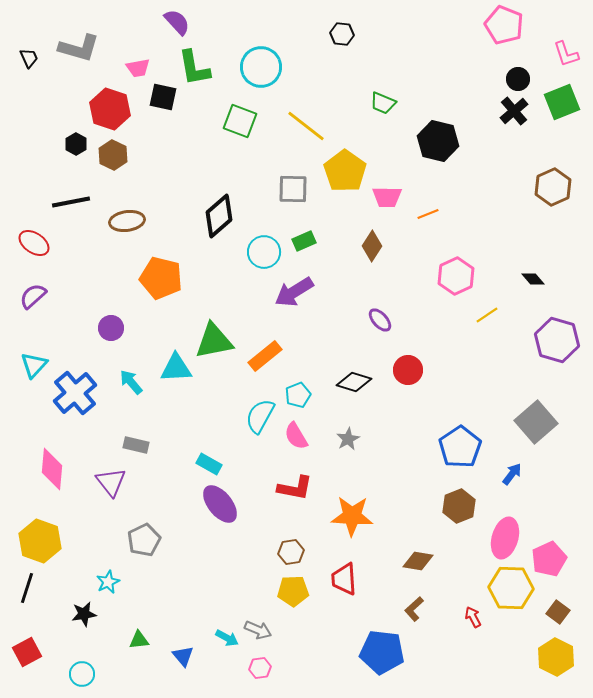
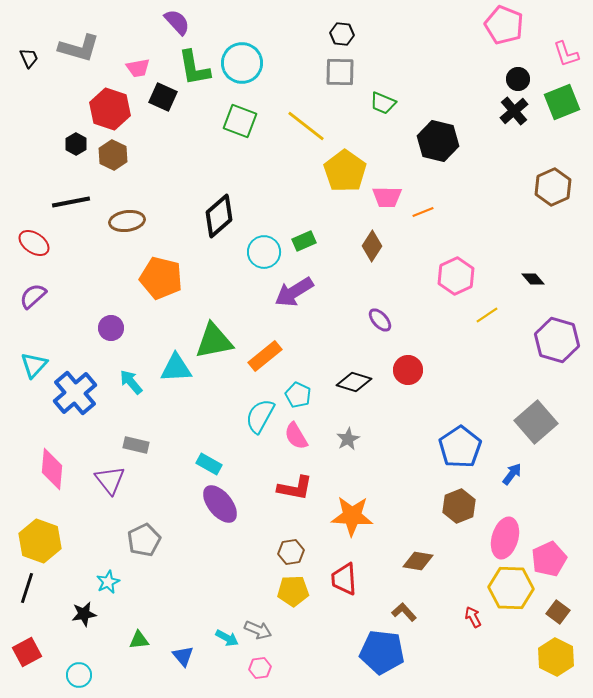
cyan circle at (261, 67): moved 19 px left, 4 px up
black square at (163, 97): rotated 12 degrees clockwise
gray square at (293, 189): moved 47 px right, 117 px up
orange line at (428, 214): moved 5 px left, 2 px up
cyan pentagon at (298, 395): rotated 25 degrees counterclockwise
purple triangle at (111, 482): moved 1 px left, 2 px up
brown L-shape at (414, 609): moved 10 px left, 3 px down; rotated 90 degrees clockwise
cyan circle at (82, 674): moved 3 px left, 1 px down
